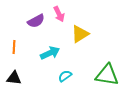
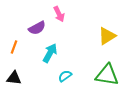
purple semicircle: moved 1 px right, 7 px down
yellow triangle: moved 27 px right, 2 px down
orange line: rotated 16 degrees clockwise
cyan arrow: rotated 36 degrees counterclockwise
